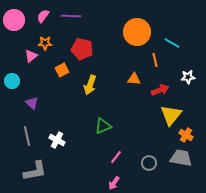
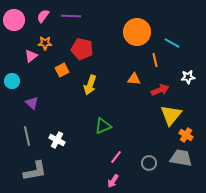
pink arrow: moved 1 px left, 2 px up
